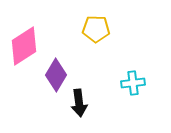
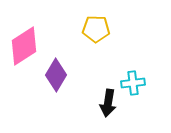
black arrow: moved 29 px right; rotated 16 degrees clockwise
